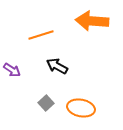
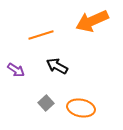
orange arrow: rotated 28 degrees counterclockwise
purple arrow: moved 4 px right
